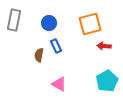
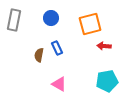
blue circle: moved 2 px right, 5 px up
blue rectangle: moved 1 px right, 2 px down
cyan pentagon: rotated 20 degrees clockwise
